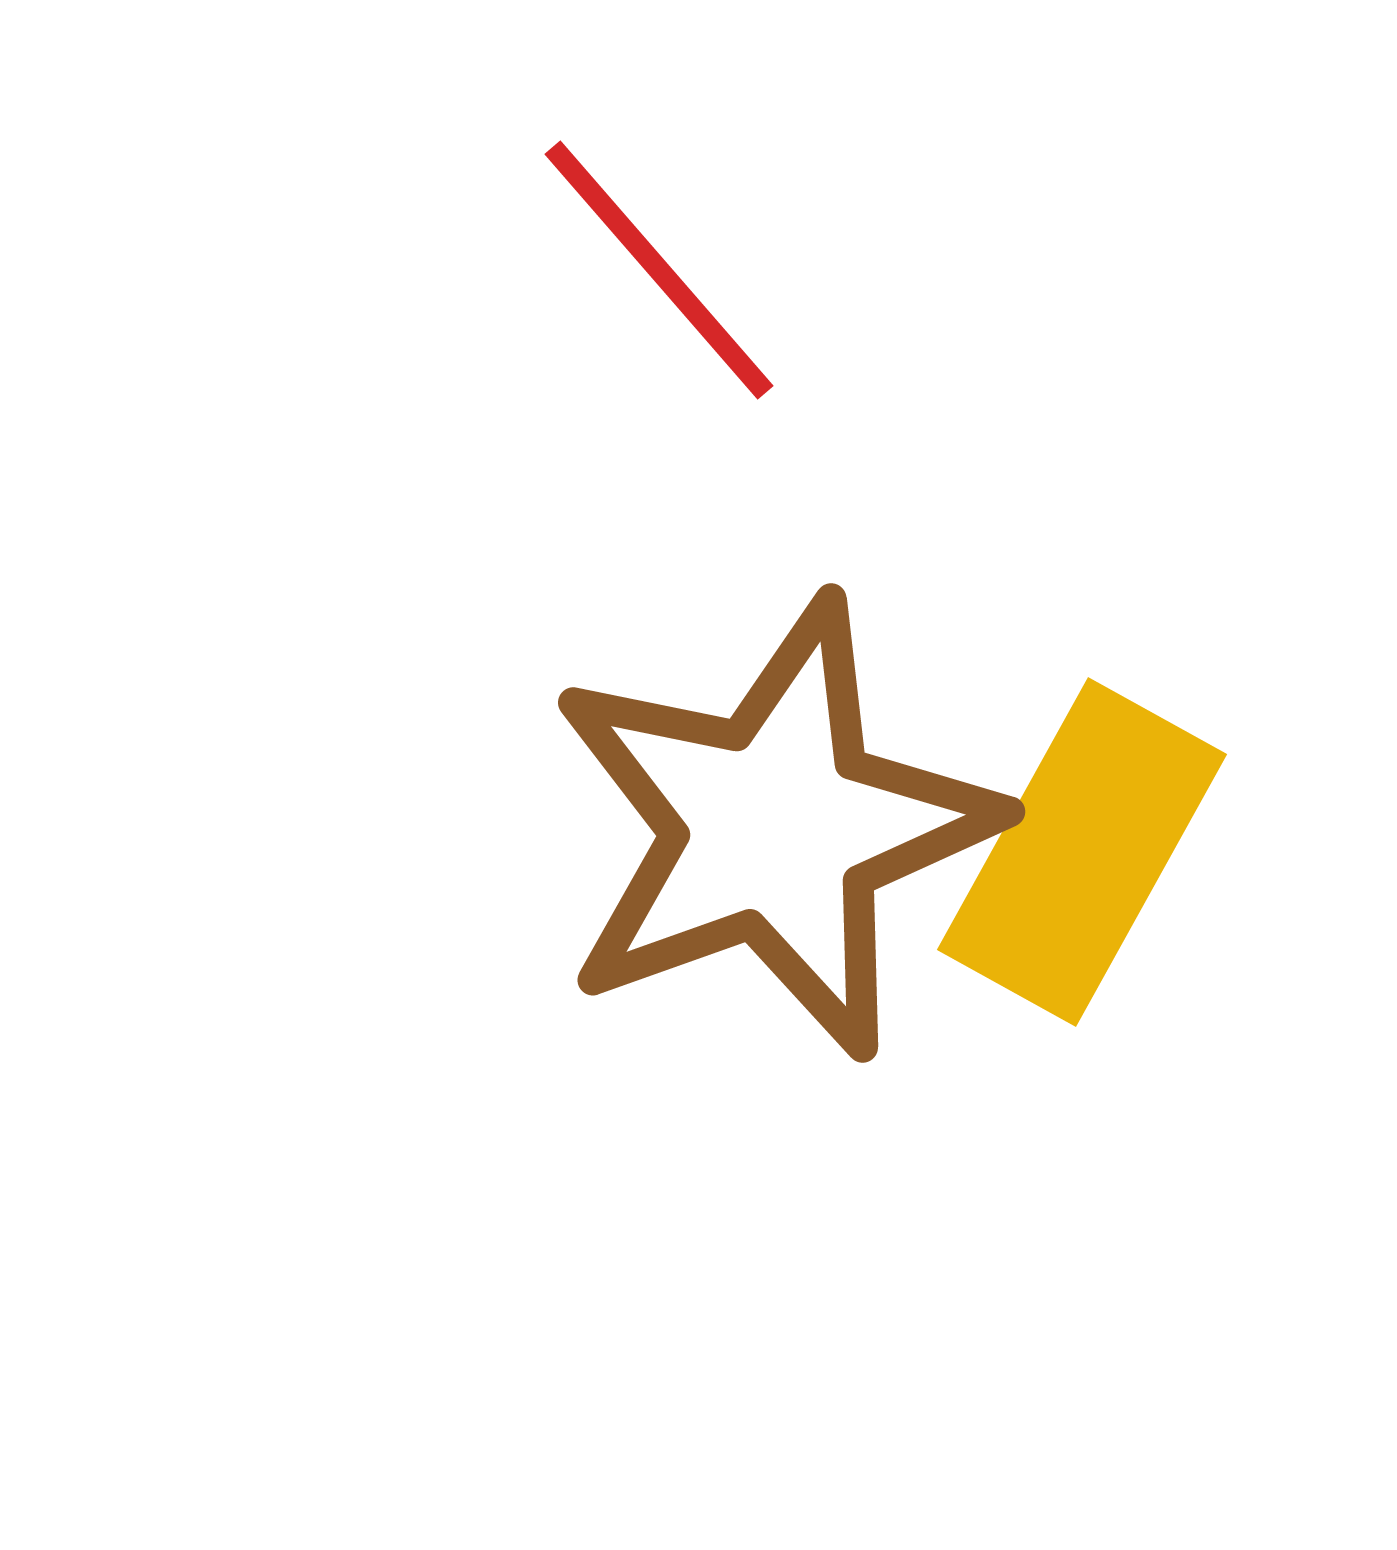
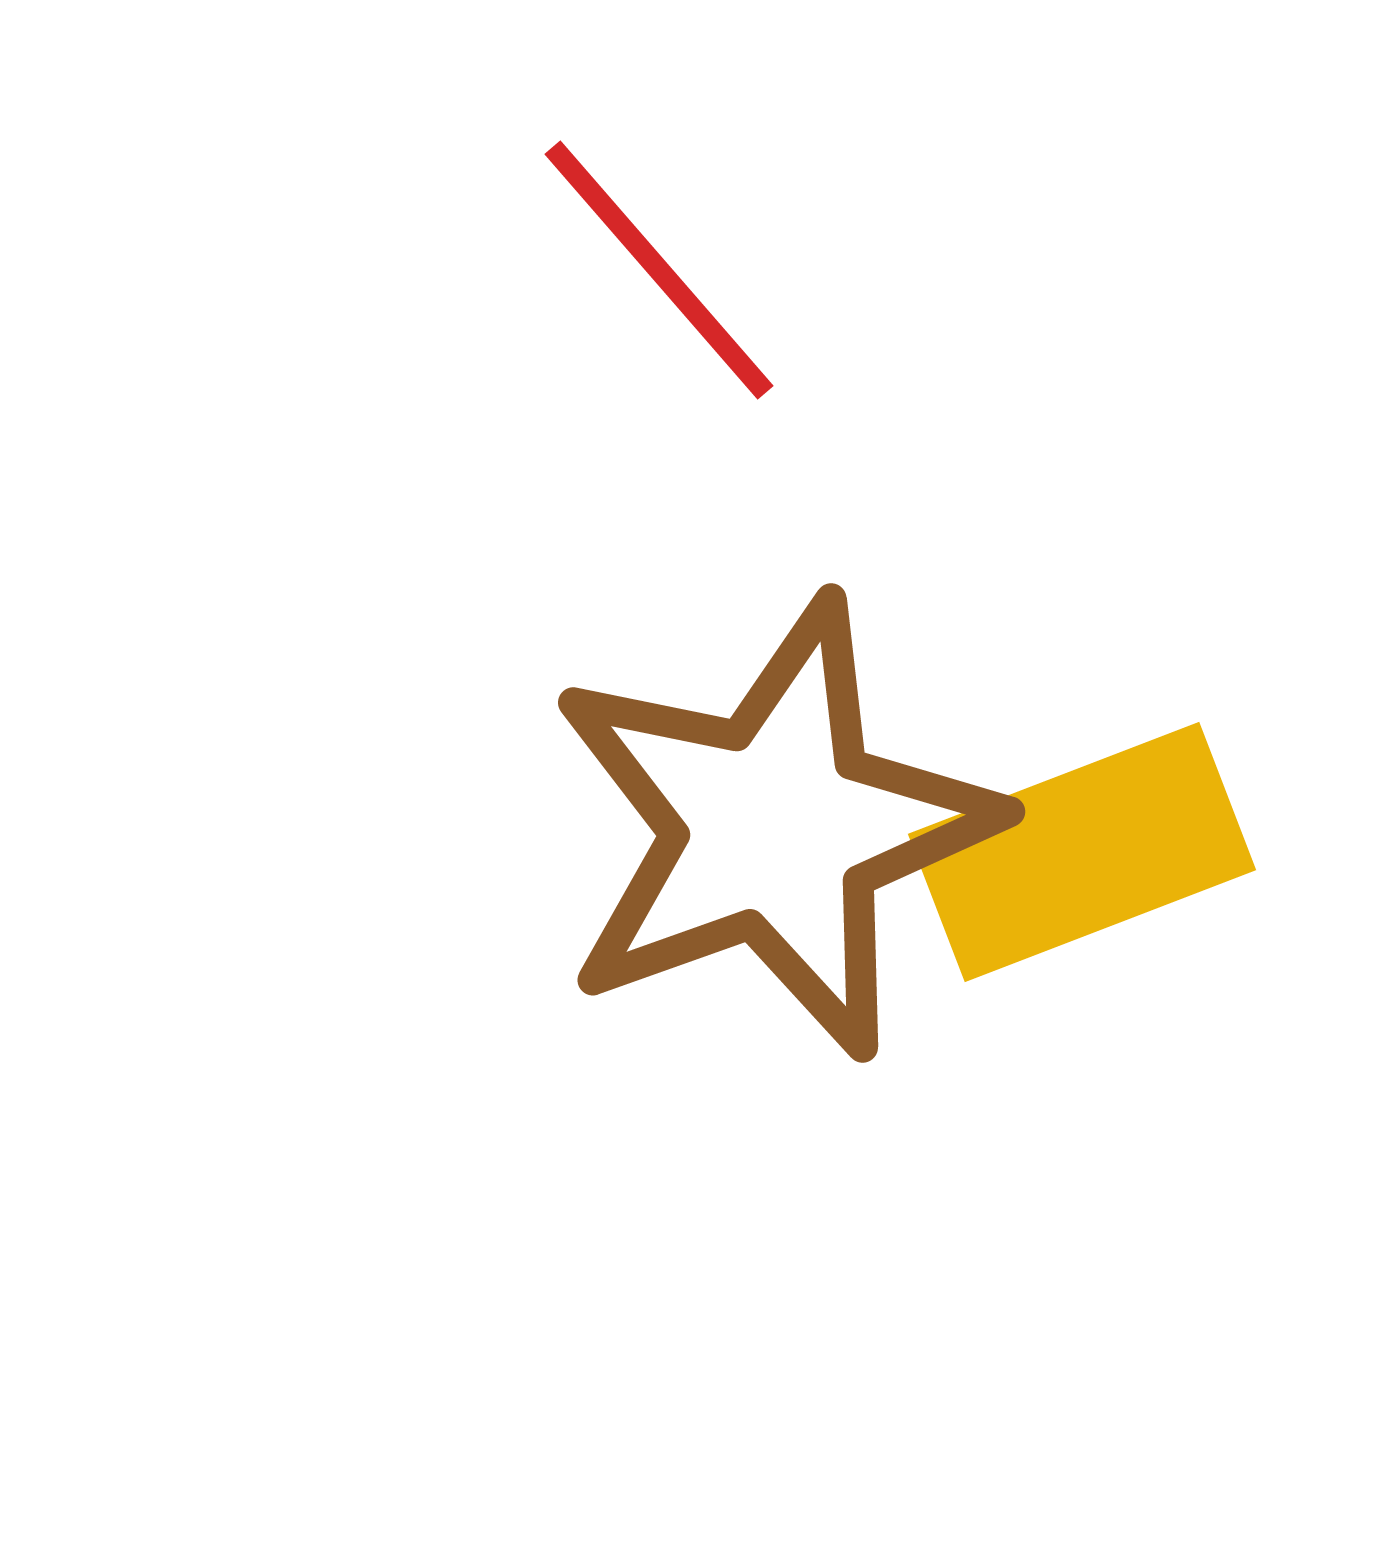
yellow rectangle: rotated 40 degrees clockwise
